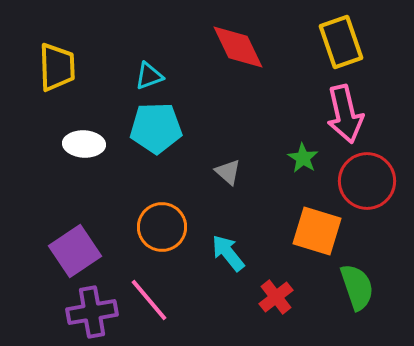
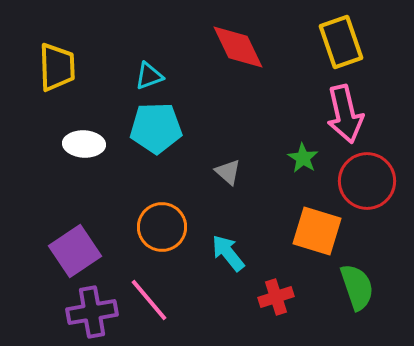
red cross: rotated 20 degrees clockwise
